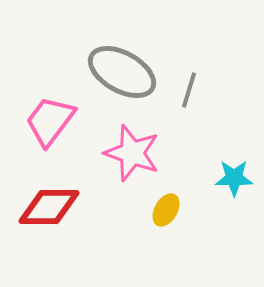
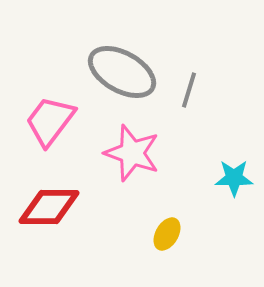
yellow ellipse: moved 1 px right, 24 px down
